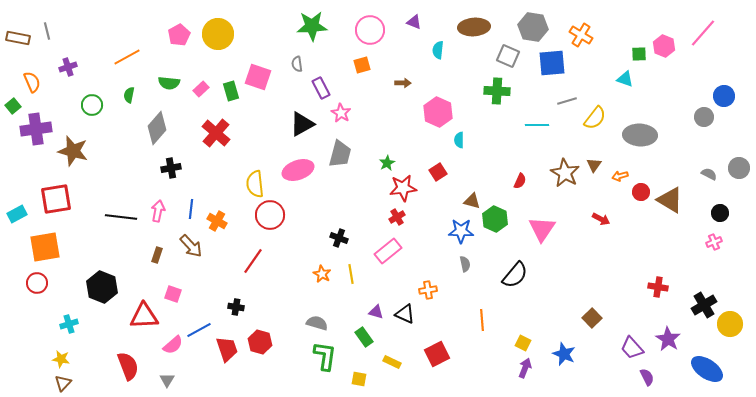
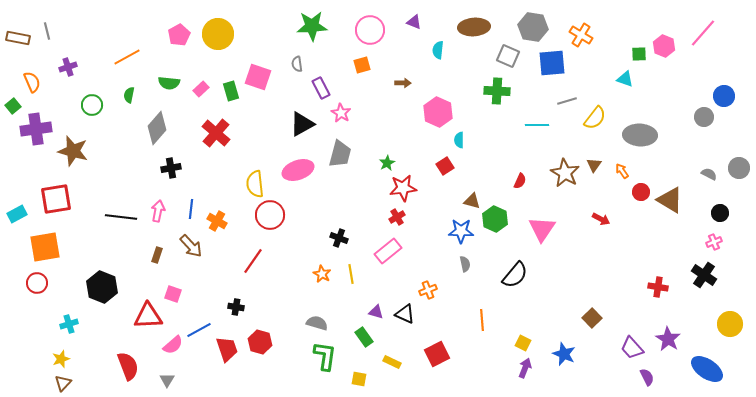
red square at (438, 172): moved 7 px right, 6 px up
orange arrow at (620, 176): moved 2 px right, 5 px up; rotated 70 degrees clockwise
orange cross at (428, 290): rotated 12 degrees counterclockwise
black cross at (704, 305): moved 30 px up; rotated 25 degrees counterclockwise
red triangle at (144, 316): moved 4 px right
yellow star at (61, 359): rotated 30 degrees counterclockwise
